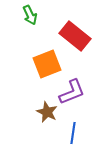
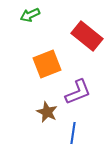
green arrow: rotated 90 degrees clockwise
red rectangle: moved 12 px right
purple L-shape: moved 6 px right
